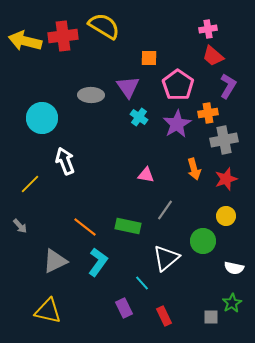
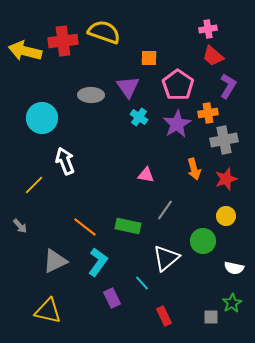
yellow semicircle: moved 6 px down; rotated 12 degrees counterclockwise
red cross: moved 5 px down
yellow arrow: moved 10 px down
yellow line: moved 4 px right, 1 px down
purple rectangle: moved 12 px left, 10 px up
